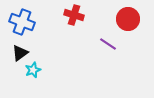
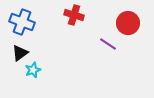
red circle: moved 4 px down
